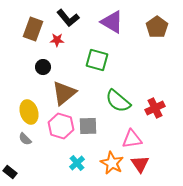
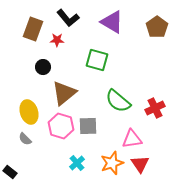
orange star: rotated 25 degrees clockwise
